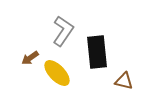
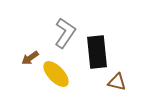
gray L-shape: moved 2 px right, 2 px down
yellow ellipse: moved 1 px left, 1 px down
brown triangle: moved 7 px left, 1 px down
